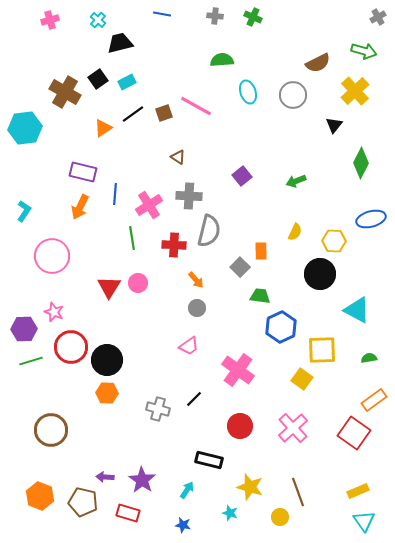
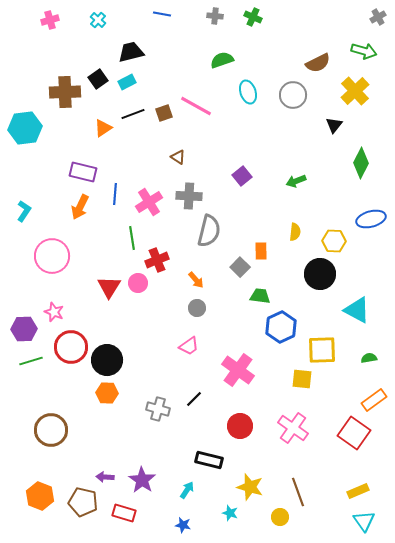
black trapezoid at (120, 43): moved 11 px right, 9 px down
green semicircle at (222, 60): rotated 15 degrees counterclockwise
brown cross at (65, 92): rotated 32 degrees counterclockwise
black line at (133, 114): rotated 15 degrees clockwise
pink cross at (149, 205): moved 3 px up
yellow semicircle at (295, 232): rotated 18 degrees counterclockwise
red cross at (174, 245): moved 17 px left, 15 px down; rotated 25 degrees counterclockwise
yellow square at (302, 379): rotated 30 degrees counterclockwise
pink cross at (293, 428): rotated 12 degrees counterclockwise
red rectangle at (128, 513): moved 4 px left
